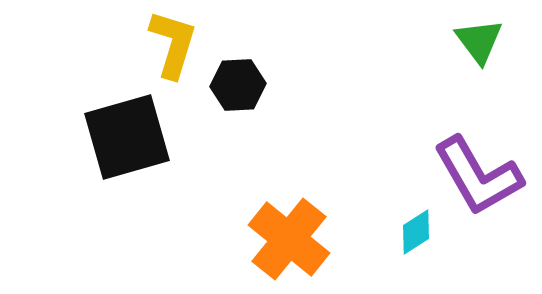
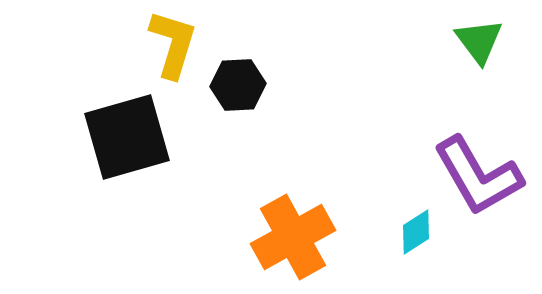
orange cross: moved 4 px right, 2 px up; rotated 22 degrees clockwise
